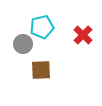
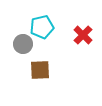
brown square: moved 1 px left
